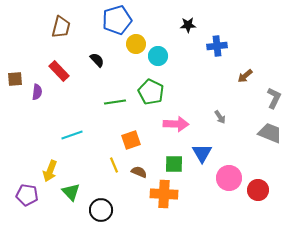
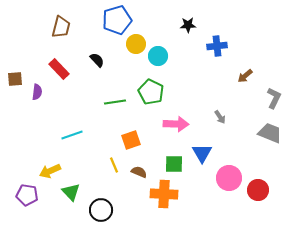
red rectangle: moved 2 px up
yellow arrow: rotated 45 degrees clockwise
